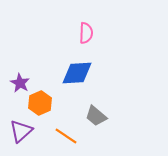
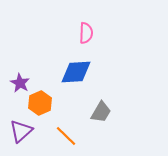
blue diamond: moved 1 px left, 1 px up
gray trapezoid: moved 5 px right, 4 px up; rotated 100 degrees counterclockwise
orange line: rotated 10 degrees clockwise
